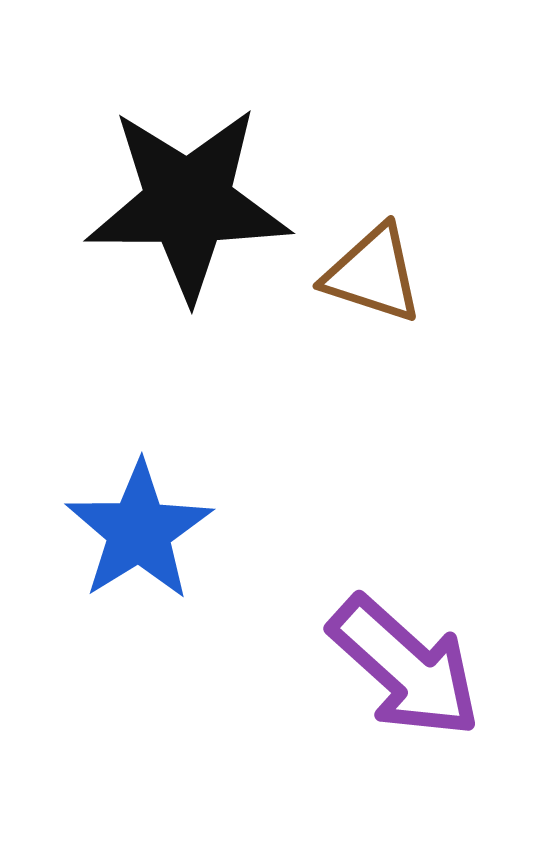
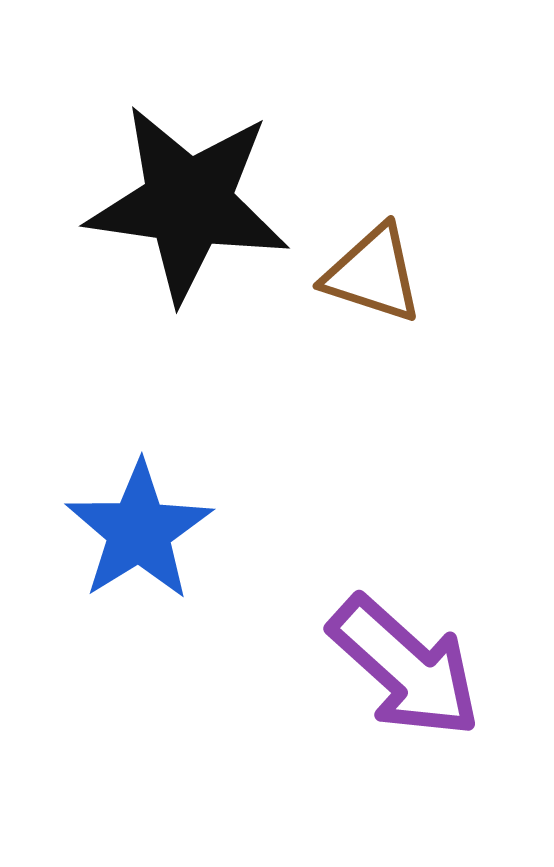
black star: rotated 8 degrees clockwise
